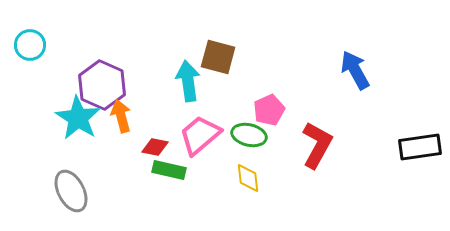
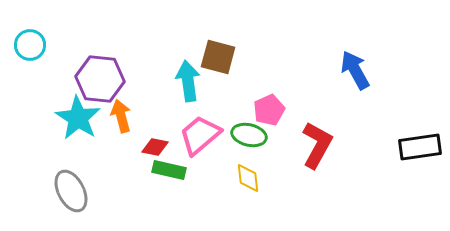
purple hexagon: moved 2 px left, 6 px up; rotated 18 degrees counterclockwise
